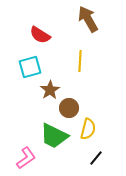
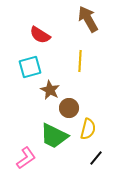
brown star: rotated 12 degrees counterclockwise
